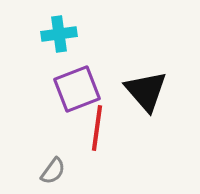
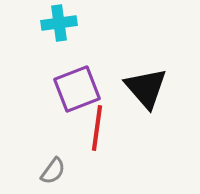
cyan cross: moved 11 px up
black triangle: moved 3 px up
